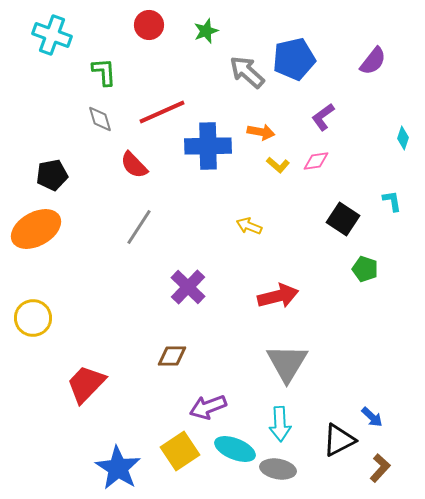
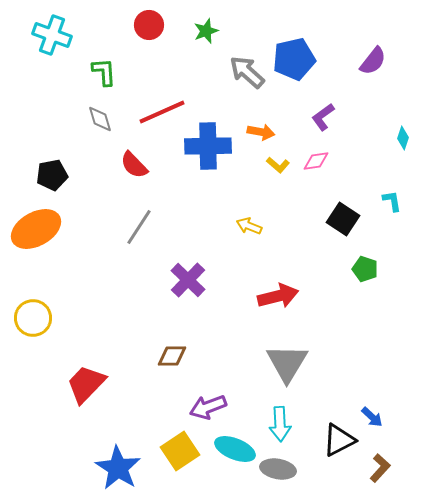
purple cross: moved 7 px up
